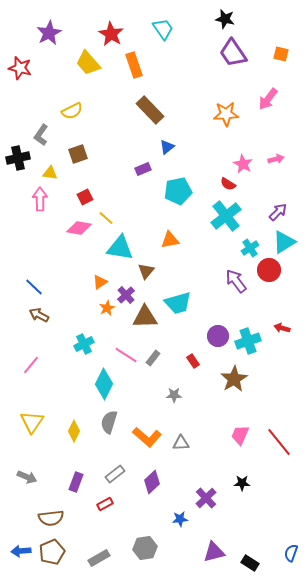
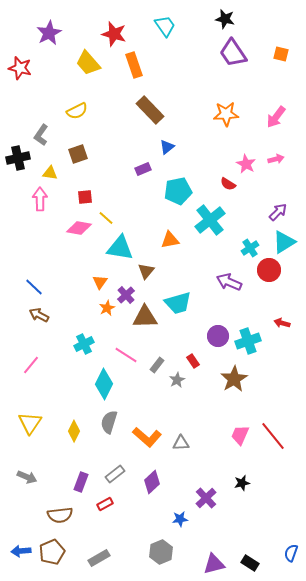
cyan trapezoid at (163, 29): moved 2 px right, 3 px up
red star at (111, 34): moved 3 px right; rotated 15 degrees counterclockwise
pink arrow at (268, 99): moved 8 px right, 18 px down
yellow semicircle at (72, 111): moved 5 px right
pink star at (243, 164): moved 3 px right
red square at (85, 197): rotated 21 degrees clockwise
cyan cross at (226, 216): moved 16 px left, 4 px down
purple arrow at (236, 281): moved 7 px left, 1 px down; rotated 30 degrees counterclockwise
orange triangle at (100, 282): rotated 21 degrees counterclockwise
red arrow at (282, 328): moved 5 px up
gray rectangle at (153, 358): moved 4 px right, 7 px down
gray star at (174, 395): moved 3 px right, 15 px up; rotated 28 degrees counterclockwise
yellow triangle at (32, 422): moved 2 px left, 1 px down
red line at (279, 442): moved 6 px left, 6 px up
purple rectangle at (76, 482): moved 5 px right
black star at (242, 483): rotated 14 degrees counterclockwise
brown semicircle at (51, 518): moved 9 px right, 3 px up
gray hexagon at (145, 548): moved 16 px right, 4 px down; rotated 15 degrees counterclockwise
purple triangle at (214, 552): moved 12 px down
